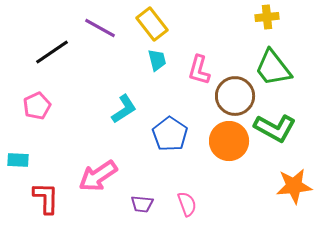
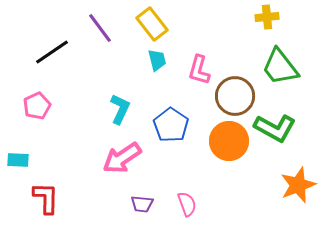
purple line: rotated 24 degrees clockwise
green trapezoid: moved 7 px right, 1 px up
cyan L-shape: moved 4 px left; rotated 32 degrees counterclockwise
blue pentagon: moved 1 px right, 9 px up
pink arrow: moved 24 px right, 18 px up
orange star: moved 4 px right, 1 px up; rotated 15 degrees counterclockwise
